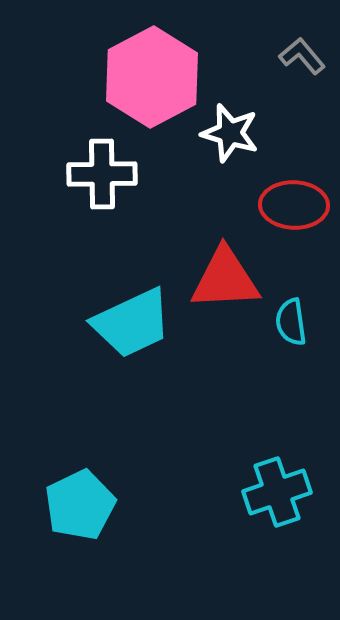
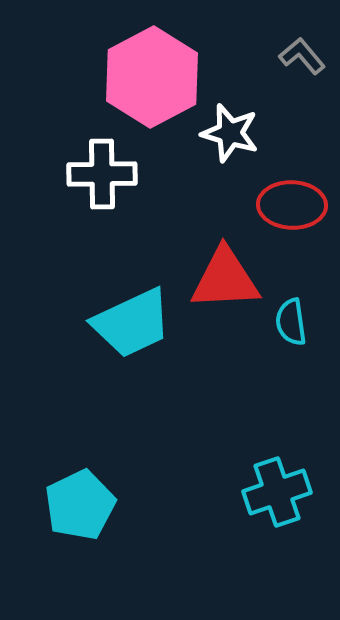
red ellipse: moved 2 px left
